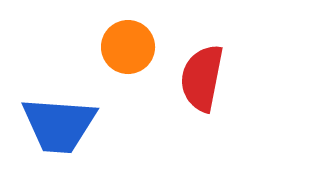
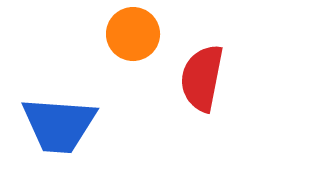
orange circle: moved 5 px right, 13 px up
